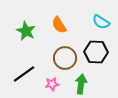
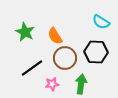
orange semicircle: moved 4 px left, 11 px down
green star: moved 1 px left, 1 px down
black line: moved 8 px right, 6 px up
